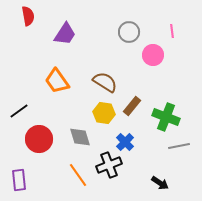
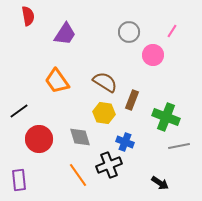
pink line: rotated 40 degrees clockwise
brown rectangle: moved 6 px up; rotated 18 degrees counterclockwise
blue cross: rotated 24 degrees counterclockwise
